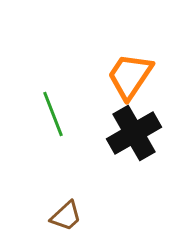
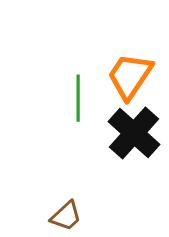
green line: moved 25 px right, 16 px up; rotated 21 degrees clockwise
black cross: rotated 18 degrees counterclockwise
